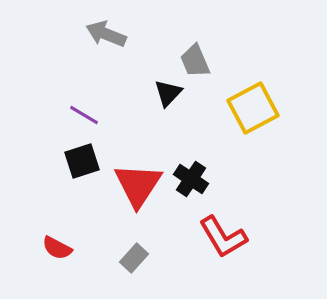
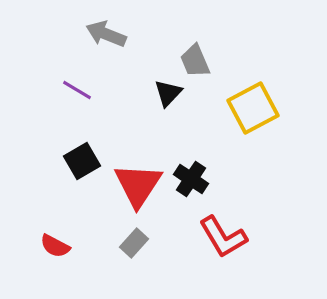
purple line: moved 7 px left, 25 px up
black square: rotated 12 degrees counterclockwise
red semicircle: moved 2 px left, 2 px up
gray rectangle: moved 15 px up
